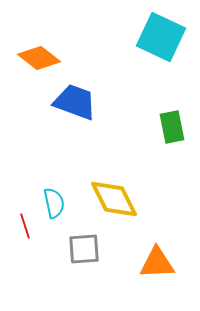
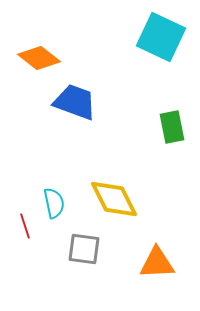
gray square: rotated 12 degrees clockwise
